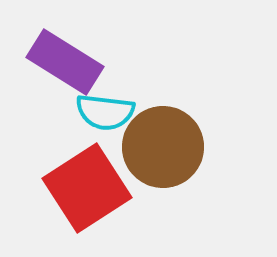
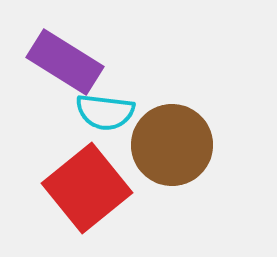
brown circle: moved 9 px right, 2 px up
red square: rotated 6 degrees counterclockwise
